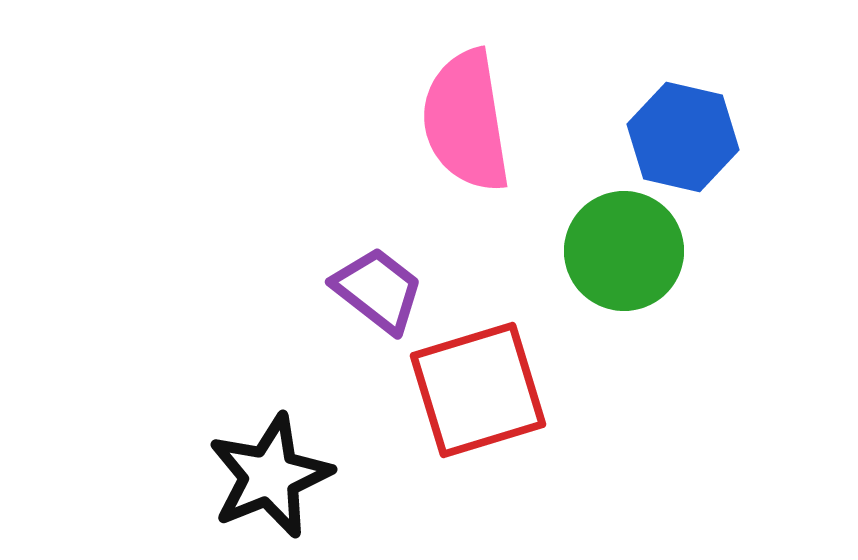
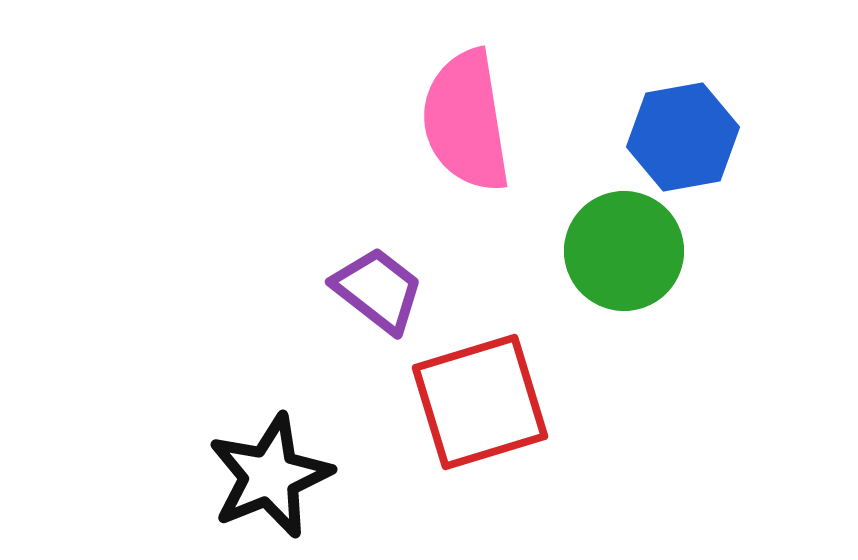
blue hexagon: rotated 23 degrees counterclockwise
red square: moved 2 px right, 12 px down
